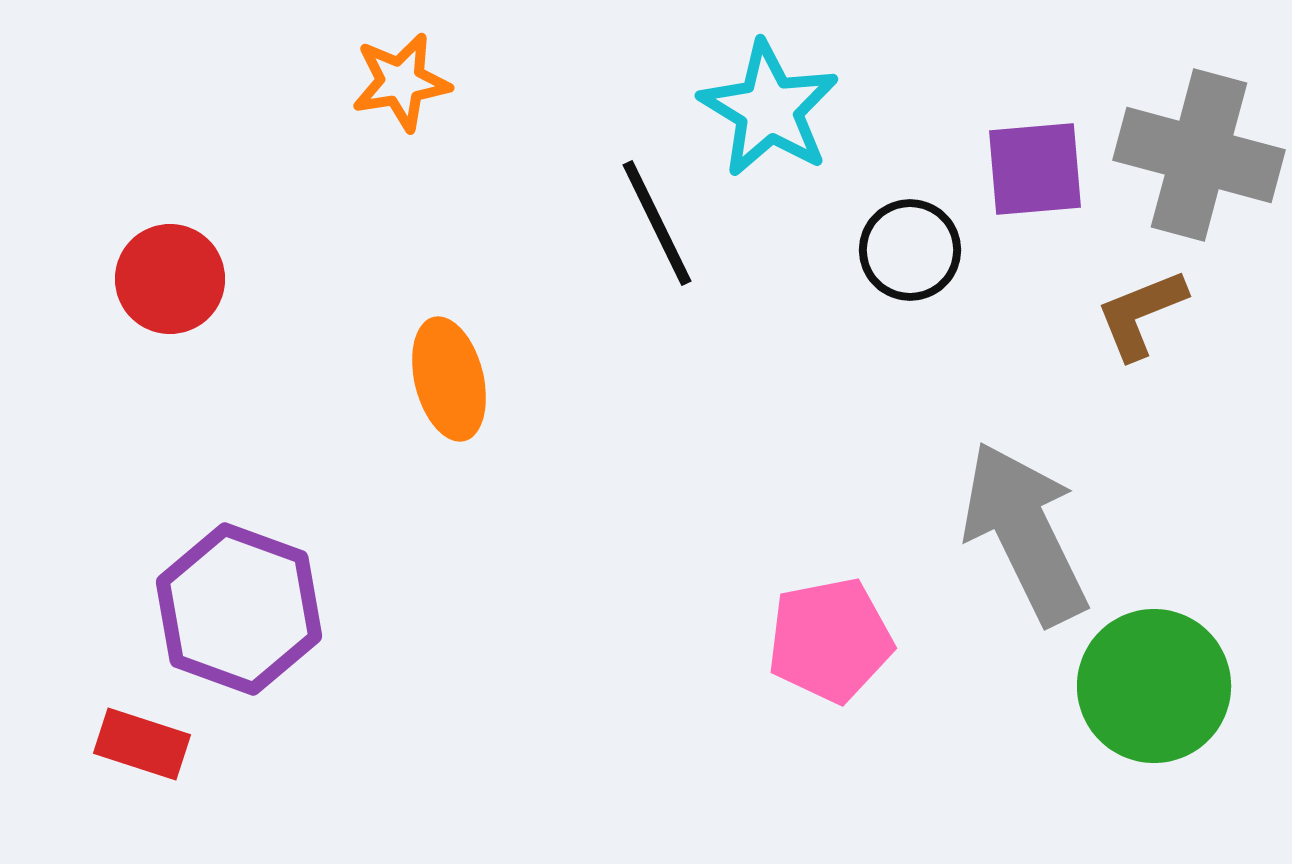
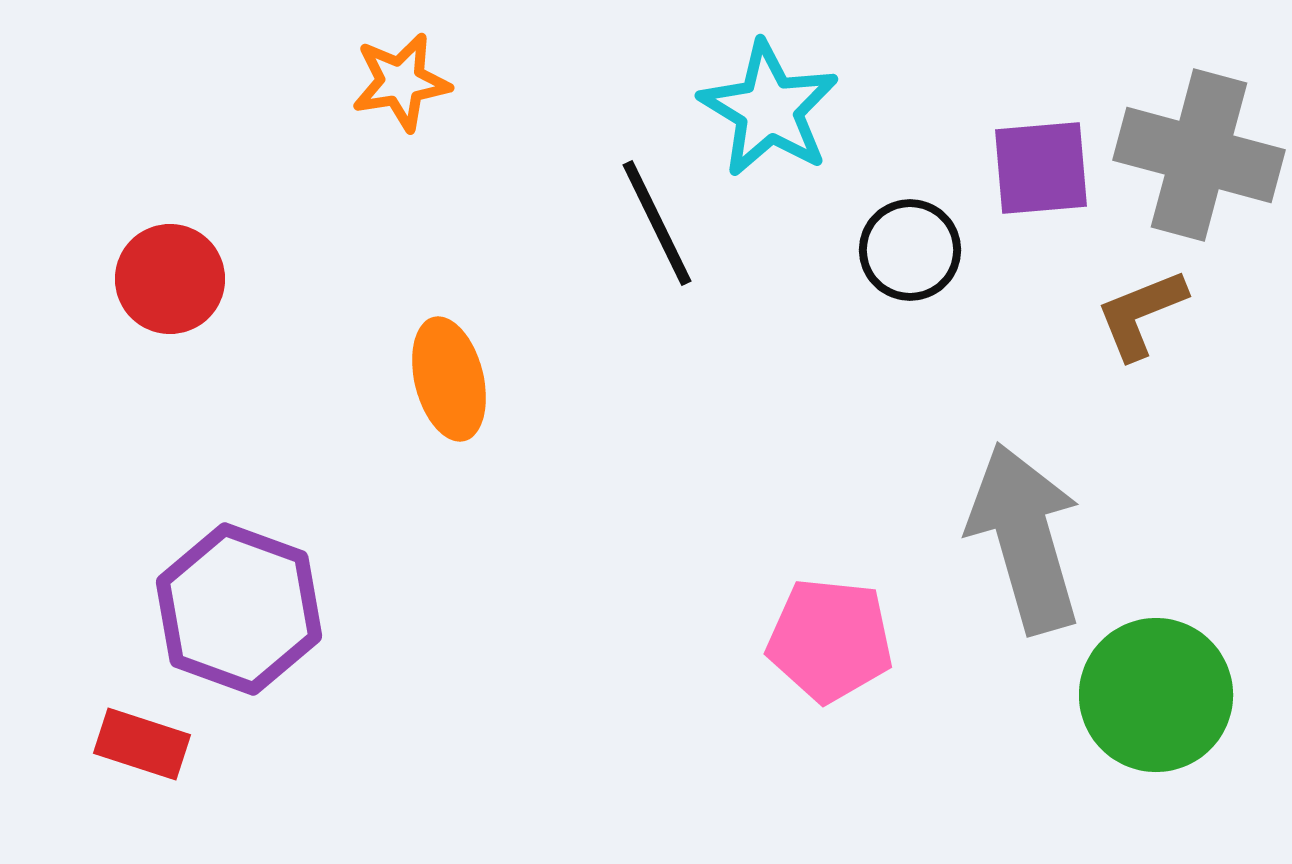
purple square: moved 6 px right, 1 px up
gray arrow: moved 5 px down; rotated 10 degrees clockwise
pink pentagon: rotated 17 degrees clockwise
green circle: moved 2 px right, 9 px down
